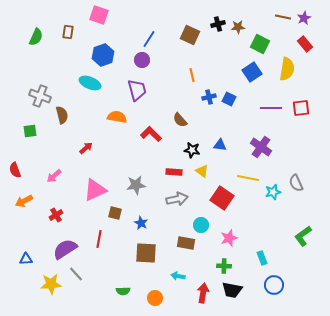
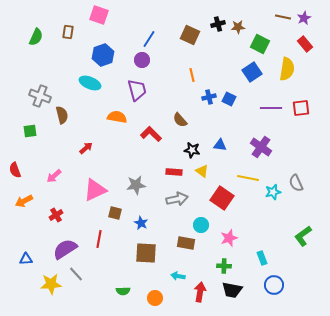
red arrow at (203, 293): moved 3 px left, 1 px up
